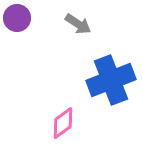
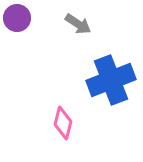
pink diamond: rotated 40 degrees counterclockwise
